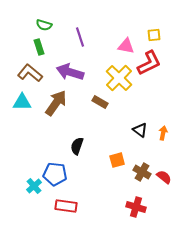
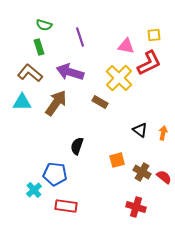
cyan cross: moved 4 px down
